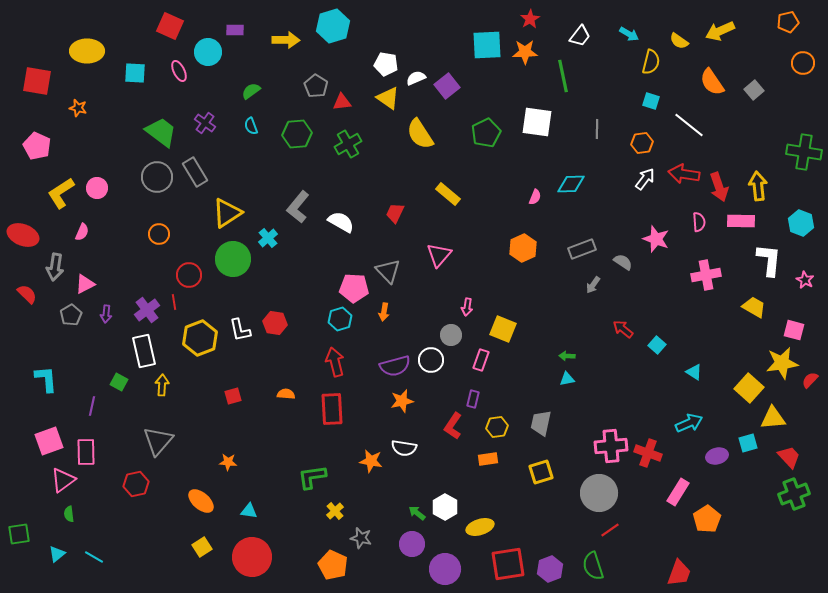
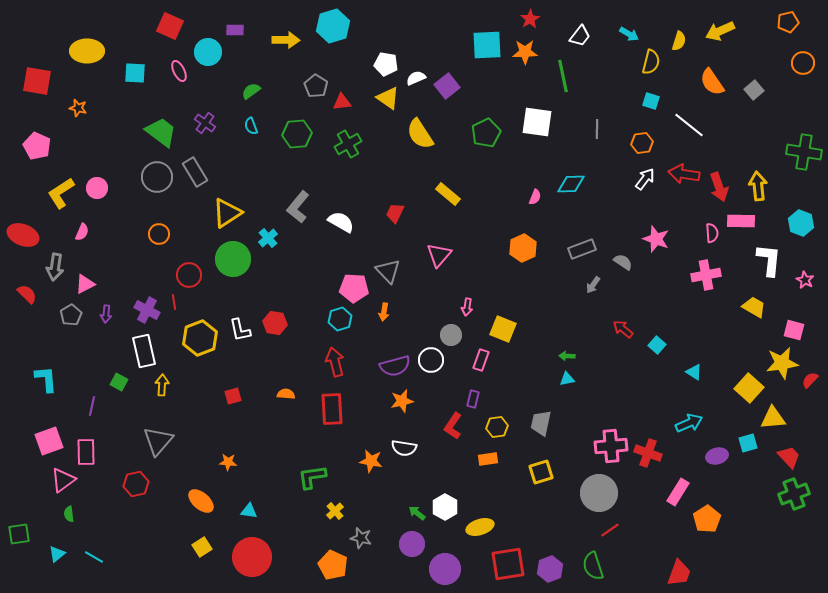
yellow semicircle at (679, 41): rotated 108 degrees counterclockwise
pink semicircle at (699, 222): moved 13 px right, 11 px down
purple cross at (147, 310): rotated 25 degrees counterclockwise
